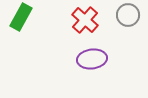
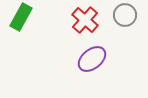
gray circle: moved 3 px left
purple ellipse: rotated 32 degrees counterclockwise
